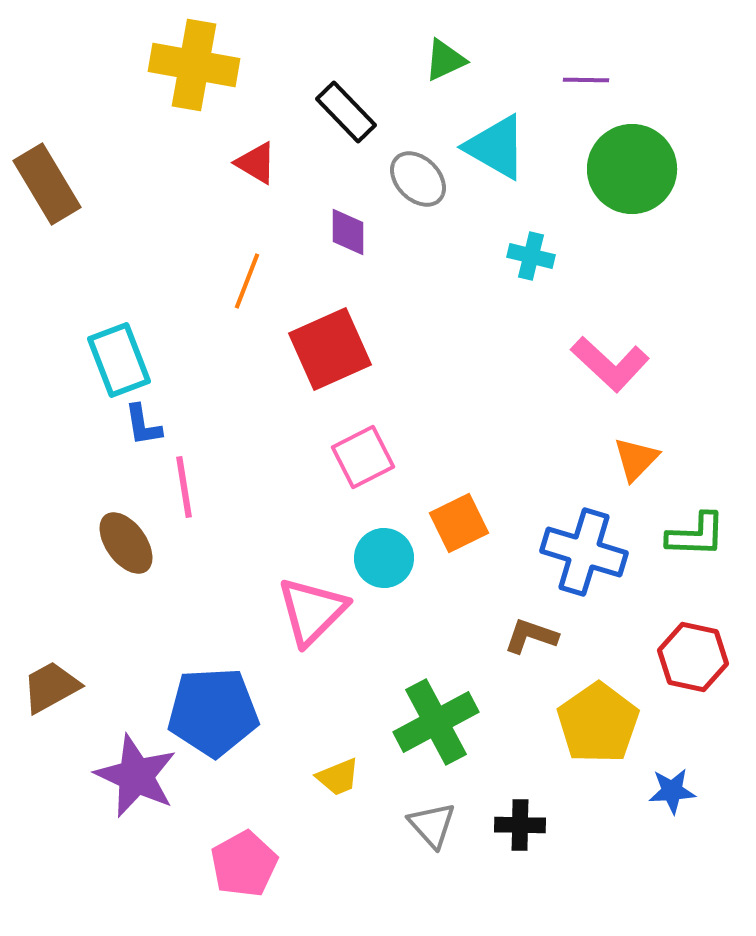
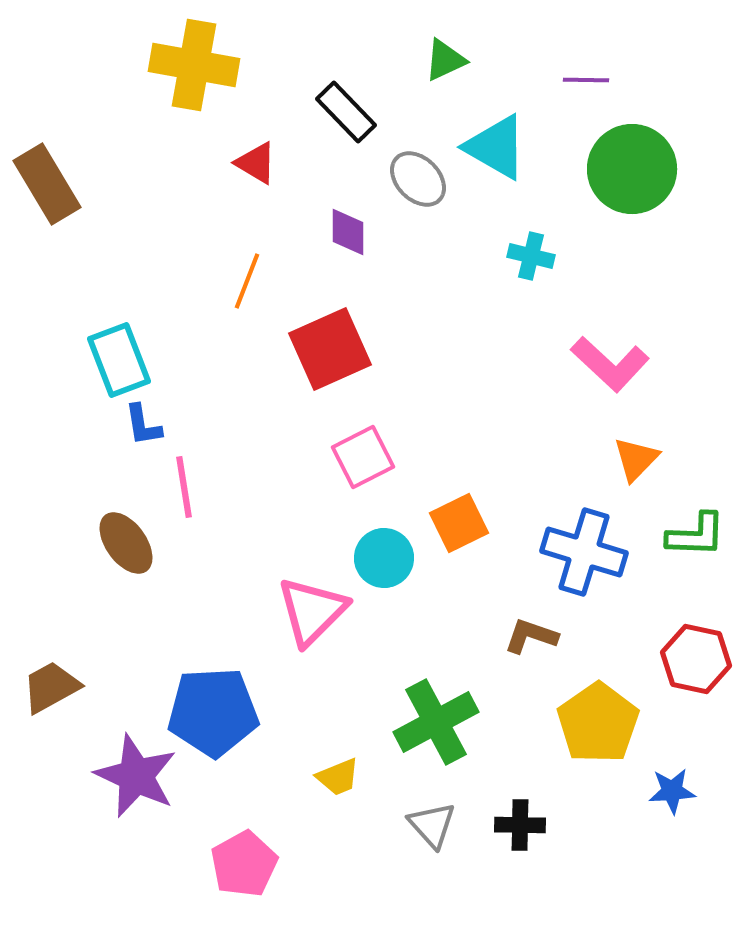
red hexagon: moved 3 px right, 2 px down
